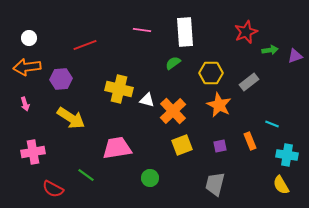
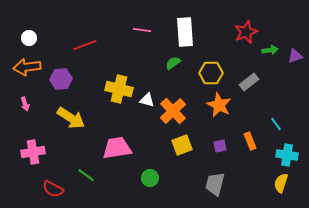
cyan line: moved 4 px right; rotated 32 degrees clockwise
yellow semicircle: moved 2 px up; rotated 48 degrees clockwise
